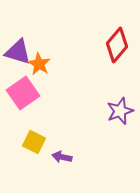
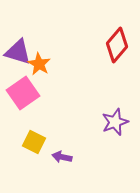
purple star: moved 5 px left, 11 px down
